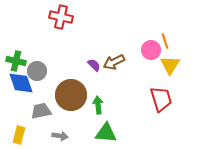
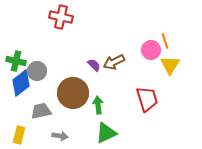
blue diamond: rotated 72 degrees clockwise
brown circle: moved 2 px right, 2 px up
red trapezoid: moved 14 px left
green triangle: rotated 30 degrees counterclockwise
